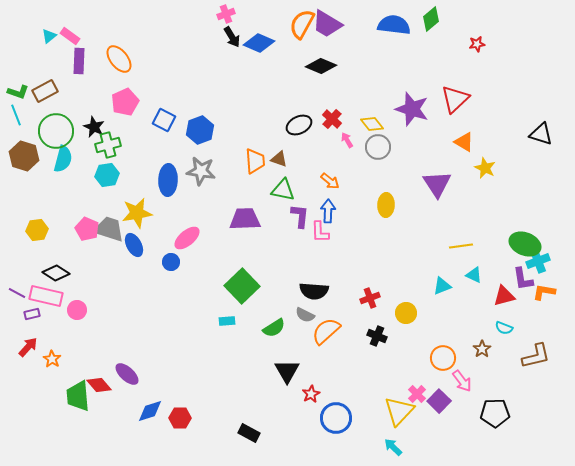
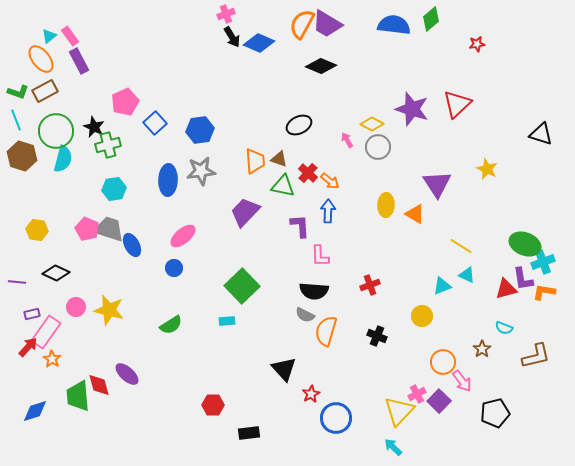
pink rectangle at (70, 36): rotated 18 degrees clockwise
orange ellipse at (119, 59): moved 78 px left
purple rectangle at (79, 61): rotated 30 degrees counterclockwise
red triangle at (455, 99): moved 2 px right, 5 px down
cyan line at (16, 115): moved 5 px down
red cross at (332, 119): moved 24 px left, 54 px down
blue square at (164, 120): moved 9 px left, 3 px down; rotated 20 degrees clockwise
yellow diamond at (372, 124): rotated 25 degrees counterclockwise
blue hexagon at (200, 130): rotated 12 degrees clockwise
orange triangle at (464, 142): moved 49 px left, 72 px down
brown hexagon at (24, 156): moved 2 px left
yellow star at (485, 168): moved 2 px right, 1 px down
gray star at (201, 171): rotated 16 degrees counterclockwise
cyan hexagon at (107, 175): moved 7 px right, 14 px down
green triangle at (283, 190): moved 4 px up
yellow star at (137, 213): moved 28 px left, 97 px down; rotated 24 degrees clockwise
purple L-shape at (300, 216): moved 10 px down; rotated 10 degrees counterclockwise
purple trapezoid at (245, 219): moved 7 px up; rotated 44 degrees counterclockwise
yellow hexagon at (37, 230): rotated 15 degrees clockwise
pink L-shape at (320, 232): moved 24 px down
pink ellipse at (187, 238): moved 4 px left, 2 px up
blue ellipse at (134, 245): moved 2 px left
yellow line at (461, 246): rotated 40 degrees clockwise
cyan cross at (538, 261): moved 5 px right, 1 px down
blue circle at (171, 262): moved 3 px right, 6 px down
black diamond at (56, 273): rotated 8 degrees counterclockwise
cyan triangle at (474, 275): moved 7 px left
purple line at (17, 293): moved 11 px up; rotated 24 degrees counterclockwise
pink rectangle at (46, 296): moved 36 px down; rotated 68 degrees counterclockwise
red triangle at (504, 296): moved 2 px right, 7 px up
red cross at (370, 298): moved 13 px up
pink circle at (77, 310): moved 1 px left, 3 px up
yellow circle at (406, 313): moved 16 px right, 3 px down
green semicircle at (274, 328): moved 103 px left, 3 px up
orange semicircle at (326, 331): rotated 32 degrees counterclockwise
orange circle at (443, 358): moved 4 px down
black triangle at (287, 371): moved 3 px left, 2 px up; rotated 12 degrees counterclockwise
red diamond at (99, 385): rotated 25 degrees clockwise
pink cross at (417, 394): rotated 18 degrees clockwise
blue diamond at (150, 411): moved 115 px left
black pentagon at (495, 413): rotated 12 degrees counterclockwise
red hexagon at (180, 418): moved 33 px right, 13 px up
black rectangle at (249, 433): rotated 35 degrees counterclockwise
